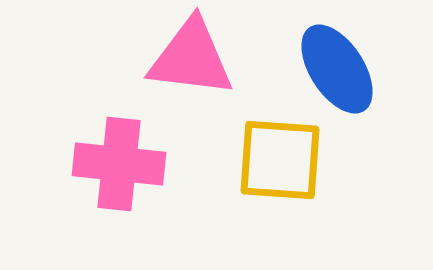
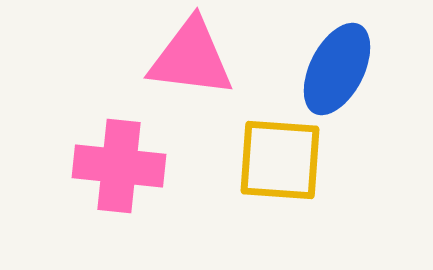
blue ellipse: rotated 60 degrees clockwise
pink cross: moved 2 px down
